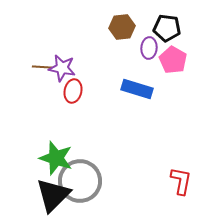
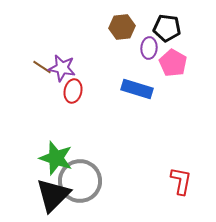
pink pentagon: moved 3 px down
brown line: rotated 30 degrees clockwise
